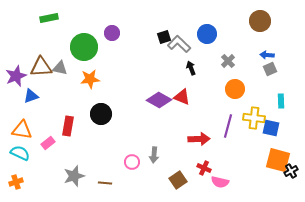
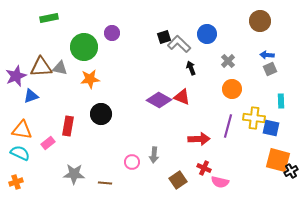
orange circle: moved 3 px left
gray star: moved 2 px up; rotated 20 degrees clockwise
